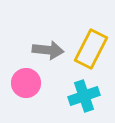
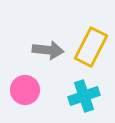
yellow rectangle: moved 2 px up
pink circle: moved 1 px left, 7 px down
